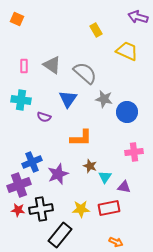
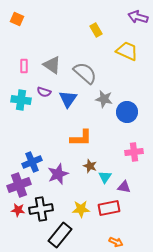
purple semicircle: moved 25 px up
